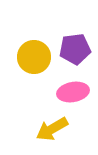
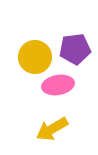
yellow circle: moved 1 px right
pink ellipse: moved 15 px left, 7 px up
